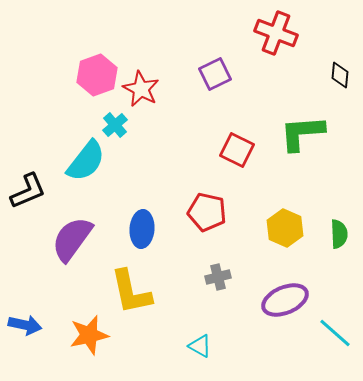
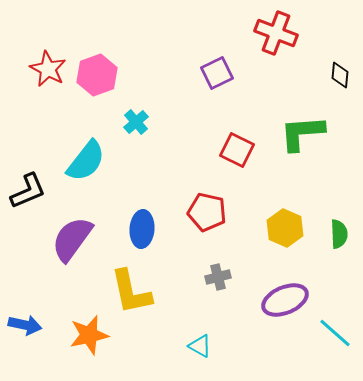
purple square: moved 2 px right, 1 px up
red star: moved 93 px left, 20 px up
cyan cross: moved 21 px right, 3 px up
